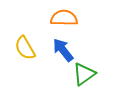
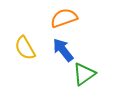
orange semicircle: rotated 20 degrees counterclockwise
